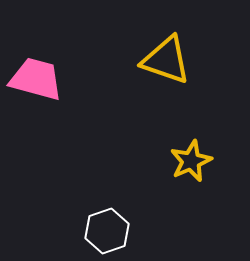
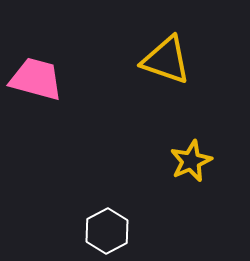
white hexagon: rotated 9 degrees counterclockwise
